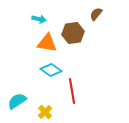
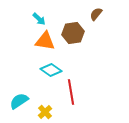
cyan arrow: rotated 32 degrees clockwise
orange triangle: moved 2 px left, 2 px up
red line: moved 1 px left, 1 px down
cyan semicircle: moved 2 px right
